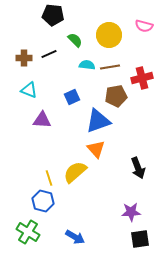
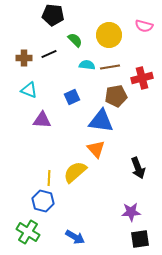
blue triangle: moved 3 px right; rotated 28 degrees clockwise
yellow line: rotated 21 degrees clockwise
